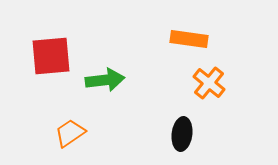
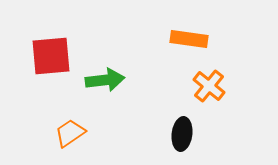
orange cross: moved 3 px down
